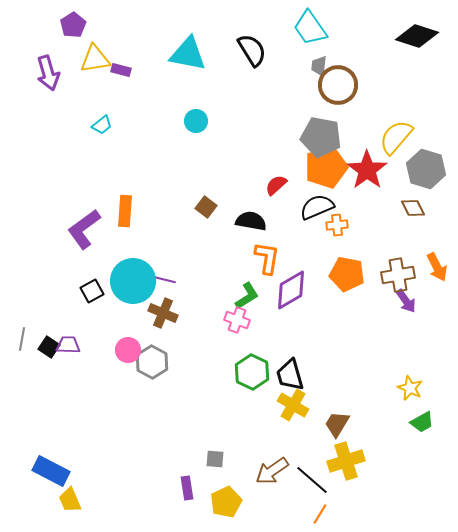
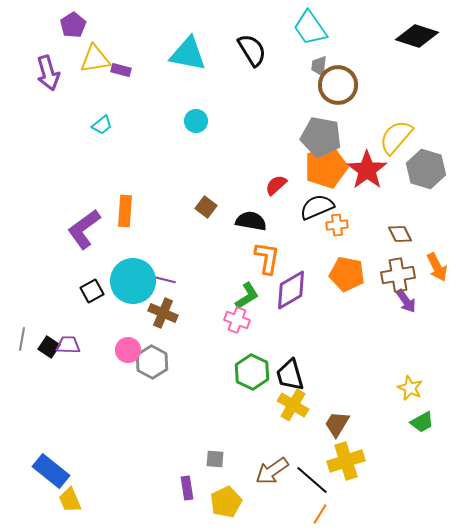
brown diamond at (413, 208): moved 13 px left, 26 px down
blue rectangle at (51, 471): rotated 12 degrees clockwise
